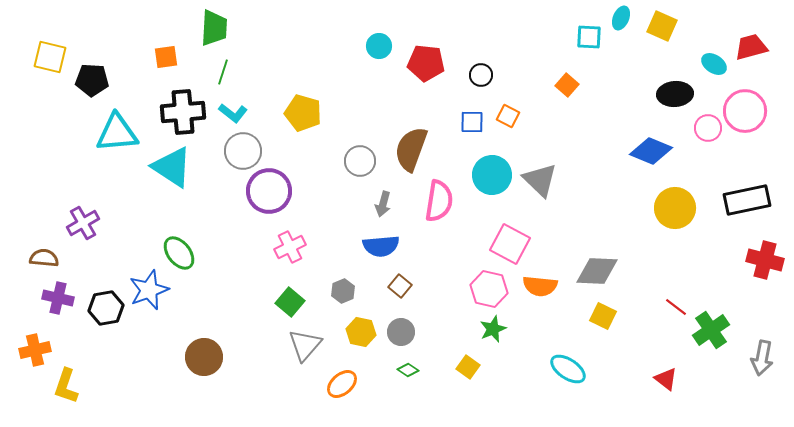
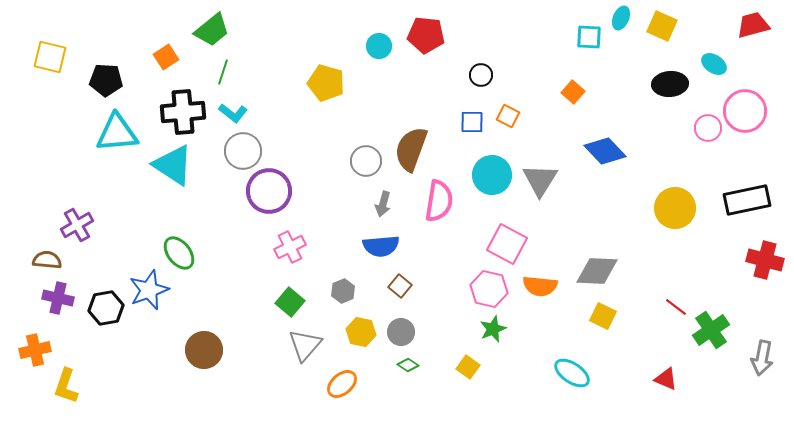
green trapezoid at (214, 28): moved 2 px left, 2 px down; rotated 48 degrees clockwise
red trapezoid at (751, 47): moved 2 px right, 22 px up
orange square at (166, 57): rotated 25 degrees counterclockwise
red pentagon at (426, 63): moved 28 px up
black pentagon at (92, 80): moved 14 px right
orange square at (567, 85): moved 6 px right, 7 px down
black ellipse at (675, 94): moved 5 px left, 10 px up
yellow pentagon at (303, 113): moved 23 px right, 30 px up
blue diamond at (651, 151): moved 46 px left; rotated 24 degrees clockwise
gray circle at (360, 161): moved 6 px right
cyan triangle at (172, 167): moved 1 px right, 2 px up
gray triangle at (540, 180): rotated 18 degrees clockwise
purple cross at (83, 223): moved 6 px left, 2 px down
pink square at (510, 244): moved 3 px left
brown semicircle at (44, 258): moved 3 px right, 2 px down
brown circle at (204, 357): moved 7 px up
cyan ellipse at (568, 369): moved 4 px right, 4 px down
green diamond at (408, 370): moved 5 px up
red triangle at (666, 379): rotated 15 degrees counterclockwise
